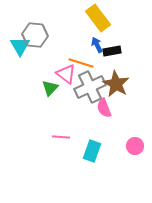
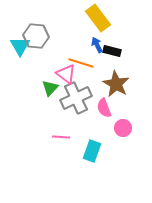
gray hexagon: moved 1 px right, 1 px down
black rectangle: rotated 24 degrees clockwise
gray cross: moved 14 px left, 11 px down
pink circle: moved 12 px left, 18 px up
